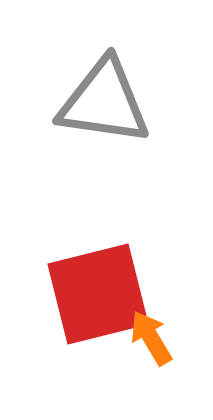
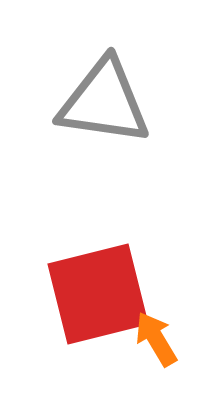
orange arrow: moved 5 px right, 1 px down
